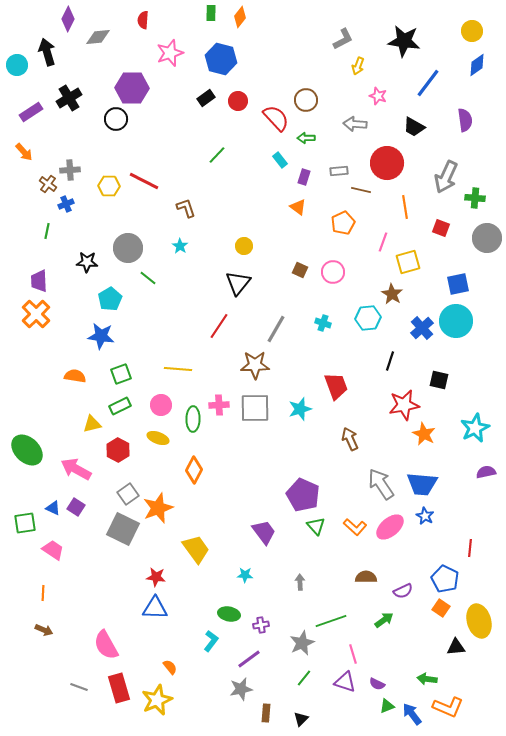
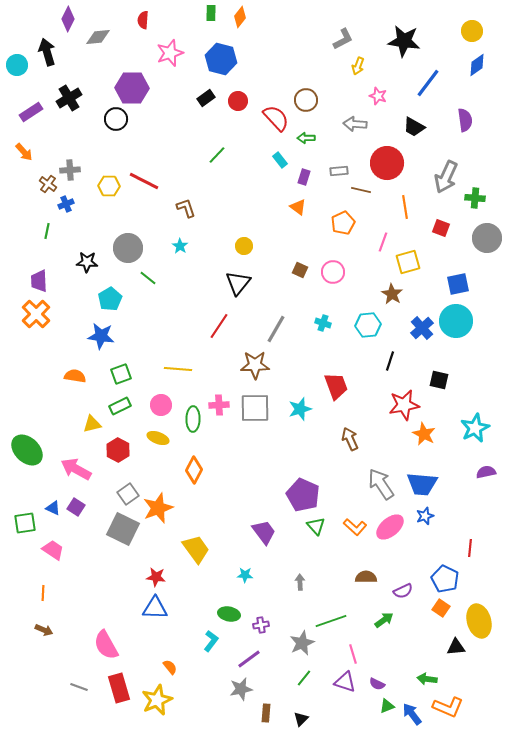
cyan hexagon at (368, 318): moved 7 px down
blue star at (425, 516): rotated 24 degrees clockwise
